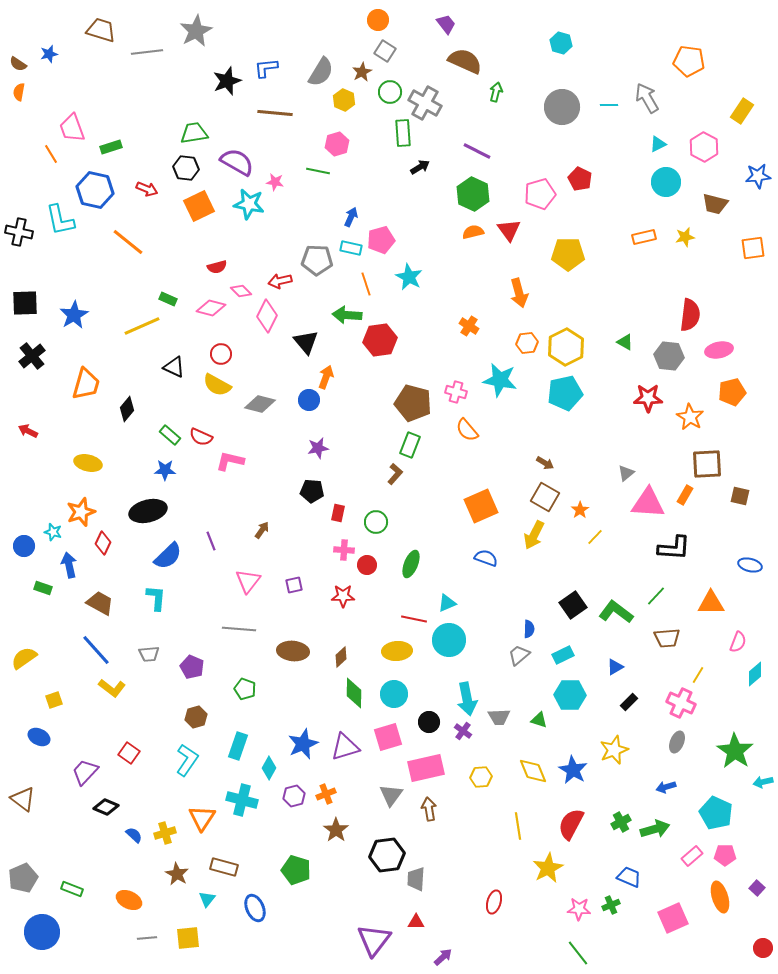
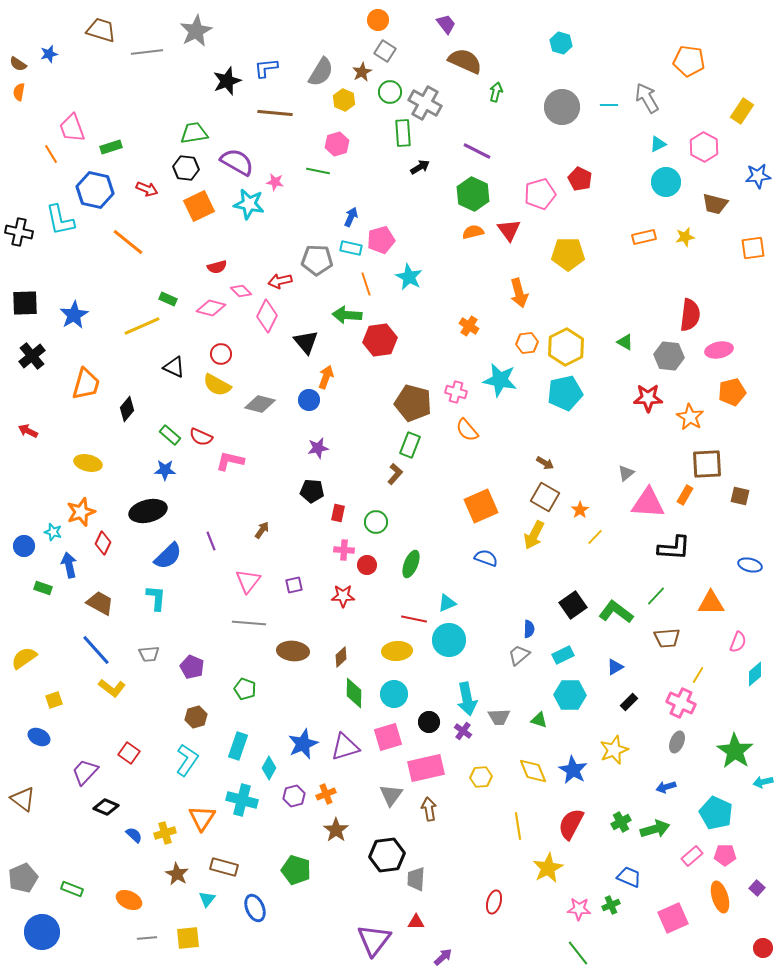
gray line at (239, 629): moved 10 px right, 6 px up
